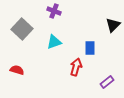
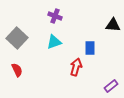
purple cross: moved 1 px right, 5 px down
black triangle: rotated 49 degrees clockwise
gray square: moved 5 px left, 9 px down
red semicircle: rotated 48 degrees clockwise
purple rectangle: moved 4 px right, 4 px down
